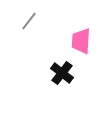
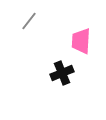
black cross: rotated 30 degrees clockwise
